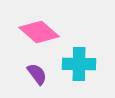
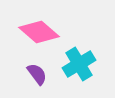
cyan cross: rotated 32 degrees counterclockwise
